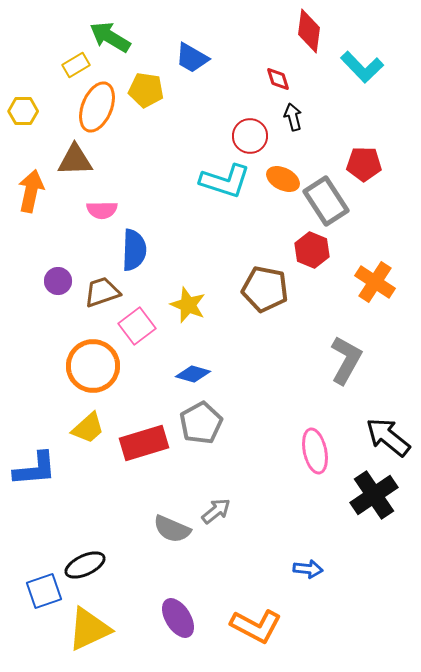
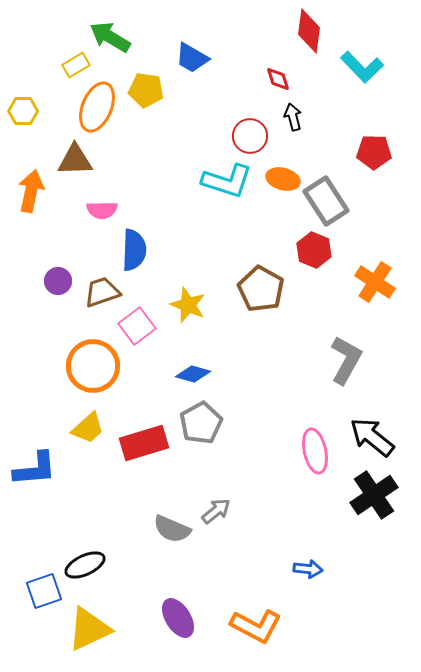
red pentagon at (364, 164): moved 10 px right, 12 px up
orange ellipse at (283, 179): rotated 12 degrees counterclockwise
cyan L-shape at (225, 181): moved 2 px right
red hexagon at (312, 250): moved 2 px right
brown pentagon at (265, 289): moved 4 px left; rotated 18 degrees clockwise
black arrow at (388, 437): moved 16 px left
